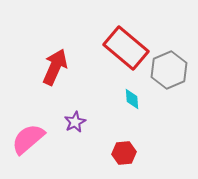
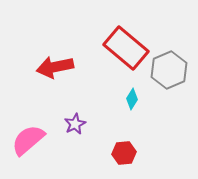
red arrow: rotated 126 degrees counterclockwise
cyan diamond: rotated 35 degrees clockwise
purple star: moved 2 px down
pink semicircle: moved 1 px down
